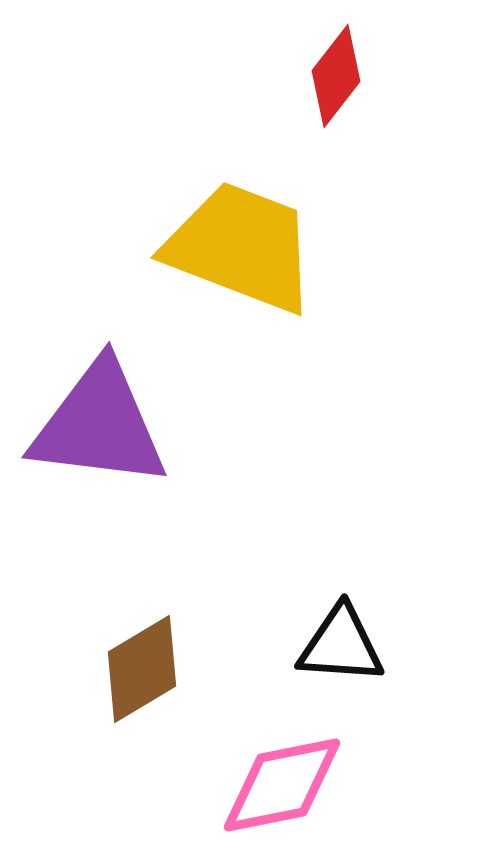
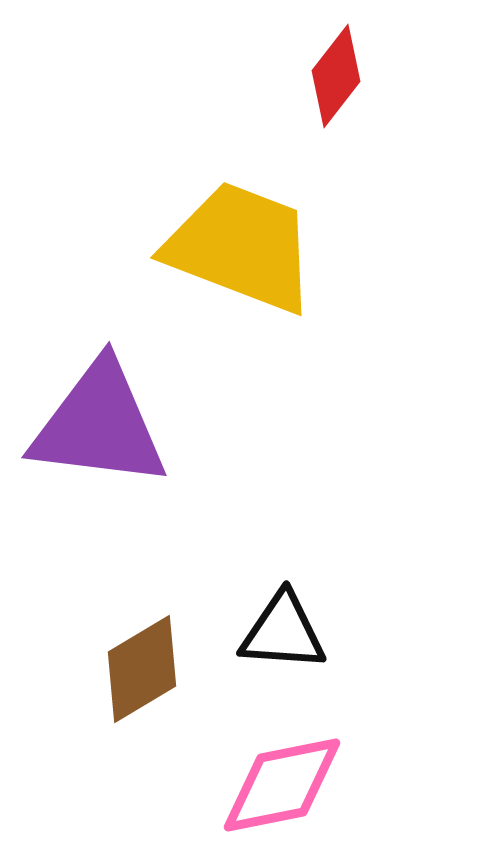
black triangle: moved 58 px left, 13 px up
